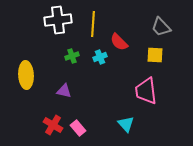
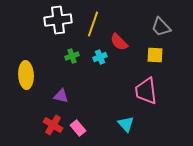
yellow line: rotated 15 degrees clockwise
purple triangle: moved 3 px left, 5 px down
